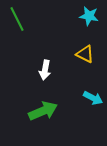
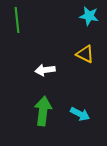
green line: moved 1 px down; rotated 20 degrees clockwise
white arrow: rotated 72 degrees clockwise
cyan arrow: moved 13 px left, 16 px down
green arrow: rotated 60 degrees counterclockwise
